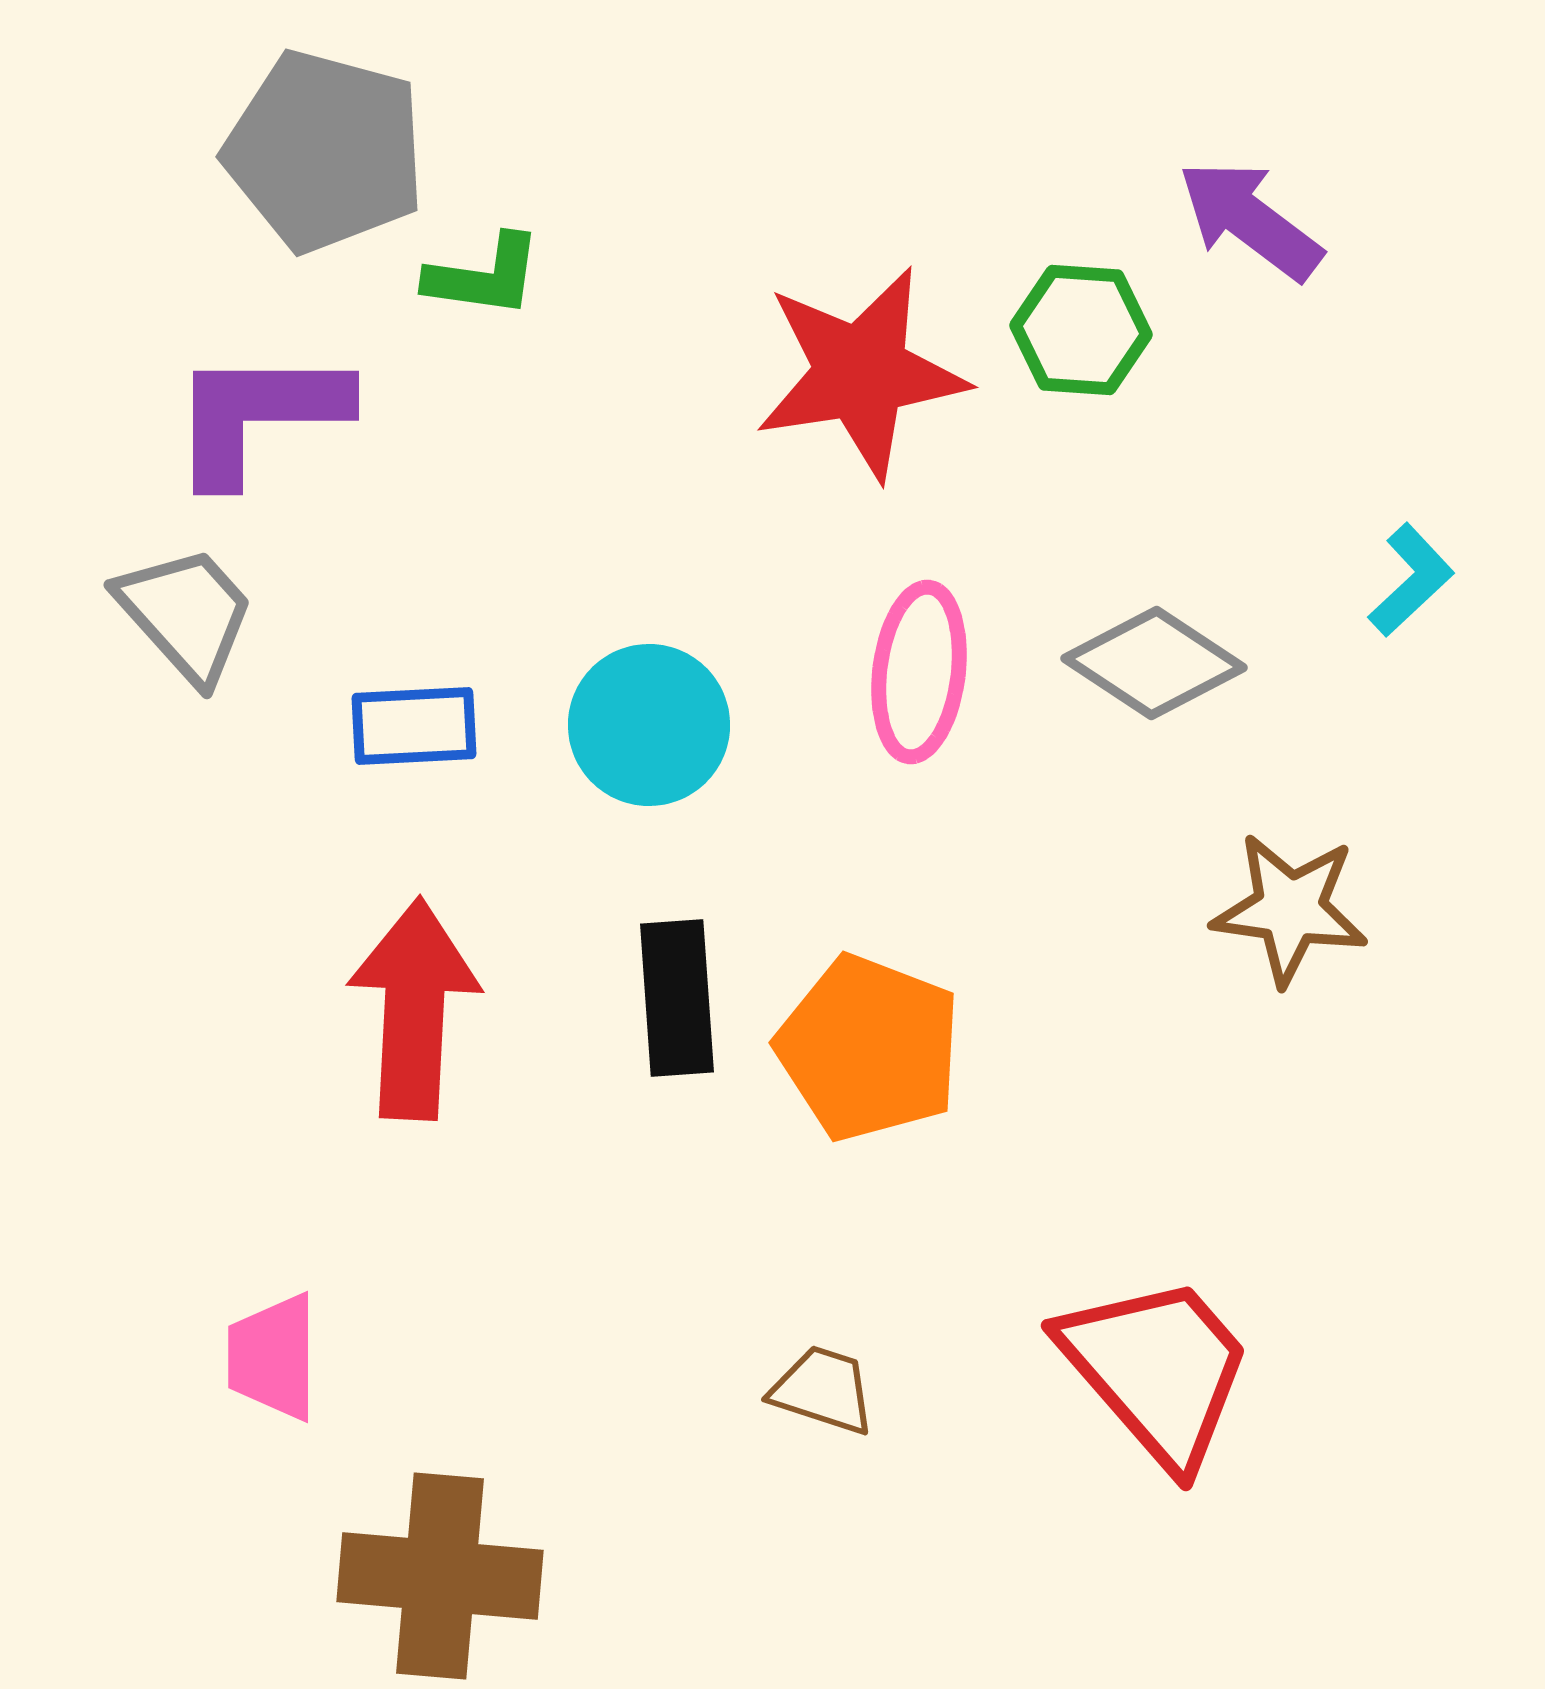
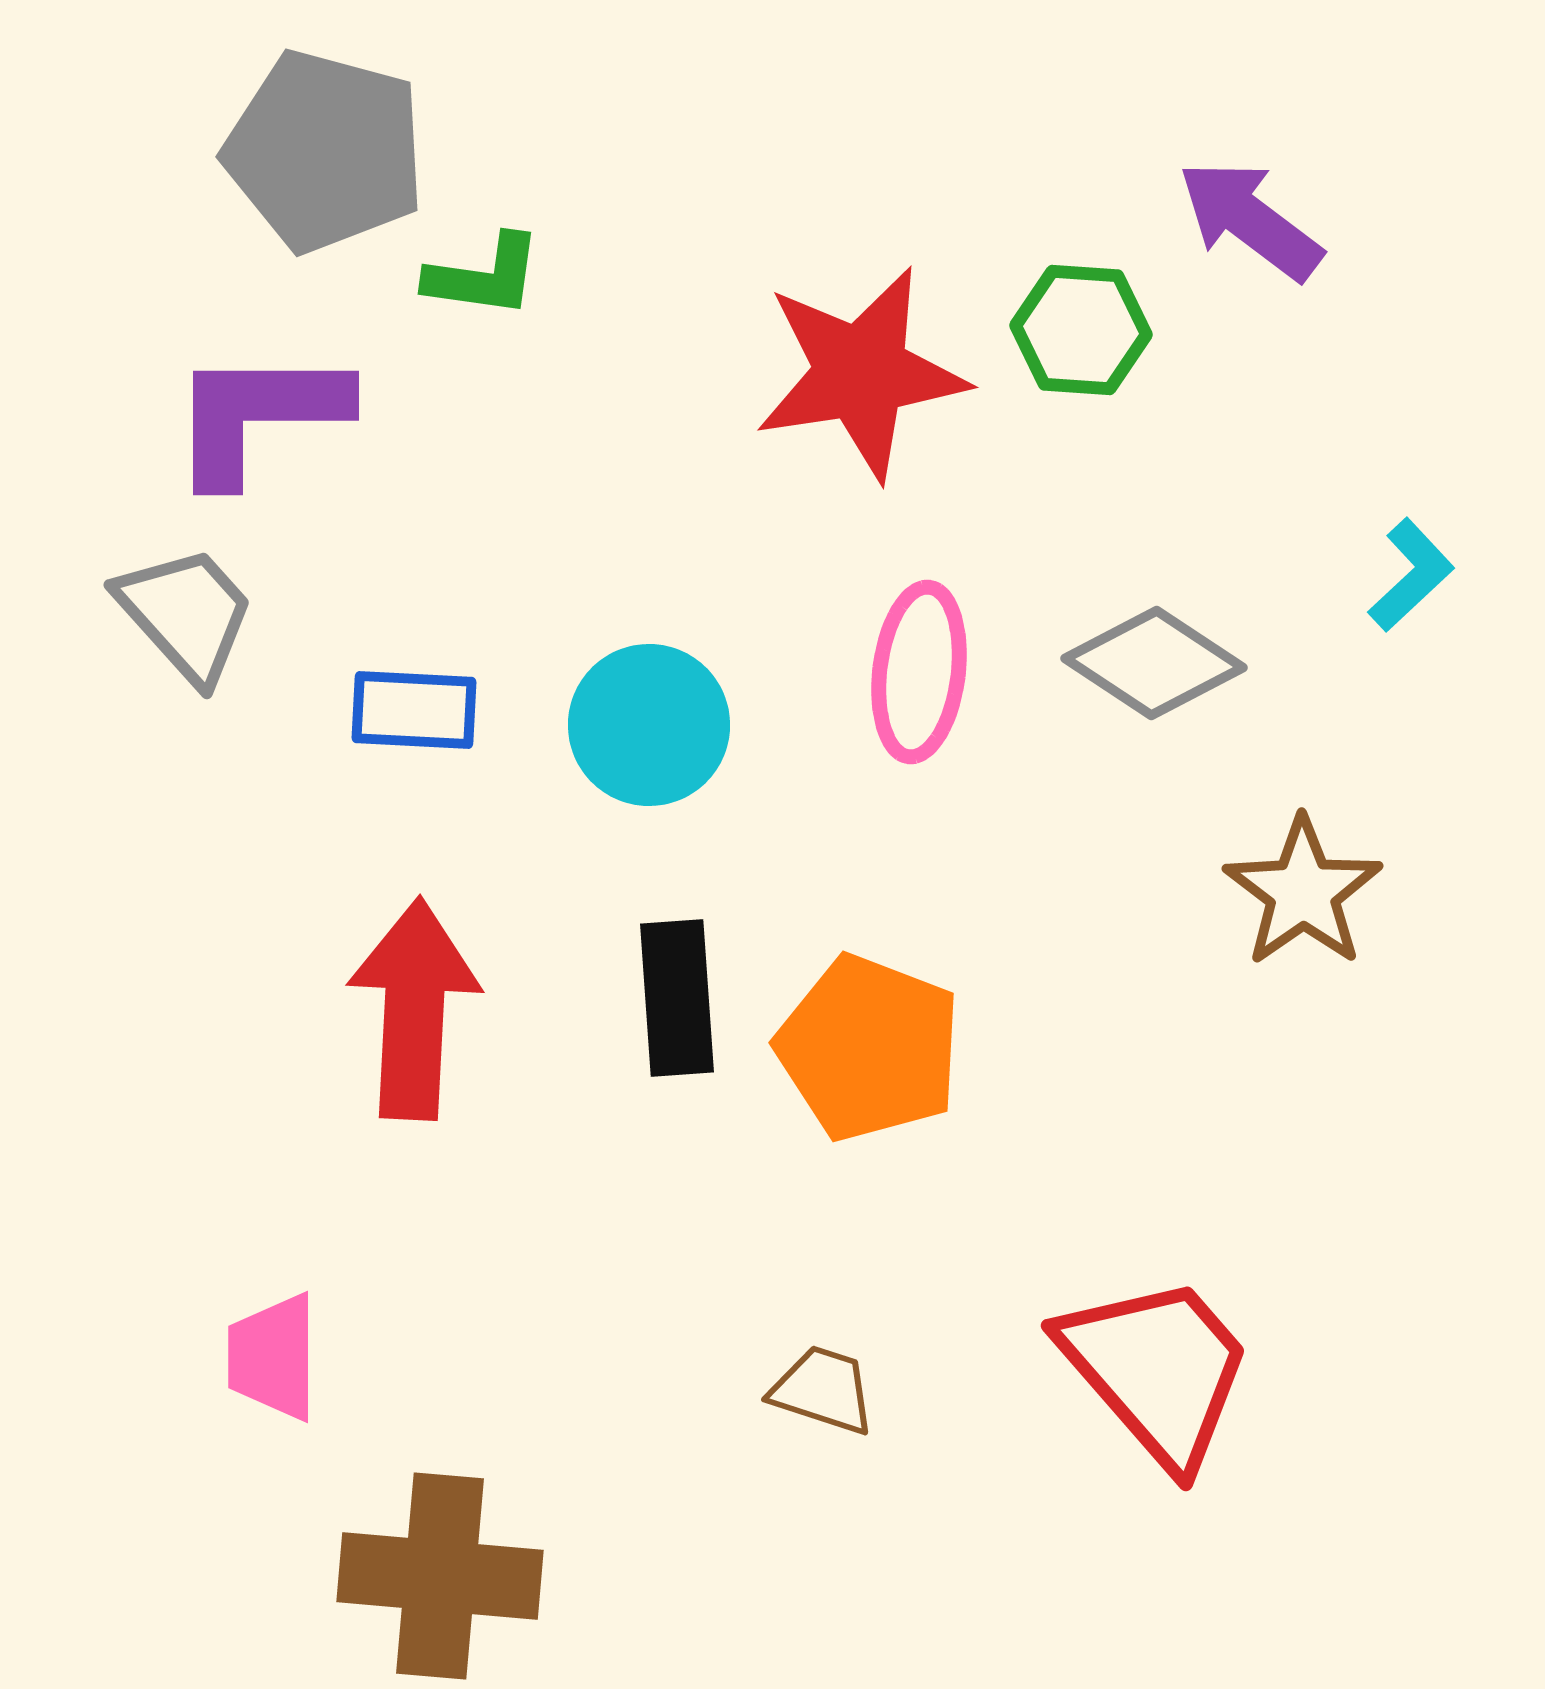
cyan L-shape: moved 5 px up
blue rectangle: moved 16 px up; rotated 6 degrees clockwise
brown star: moved 13 px right, 17 px up; rotated 29 degrees clockwise
